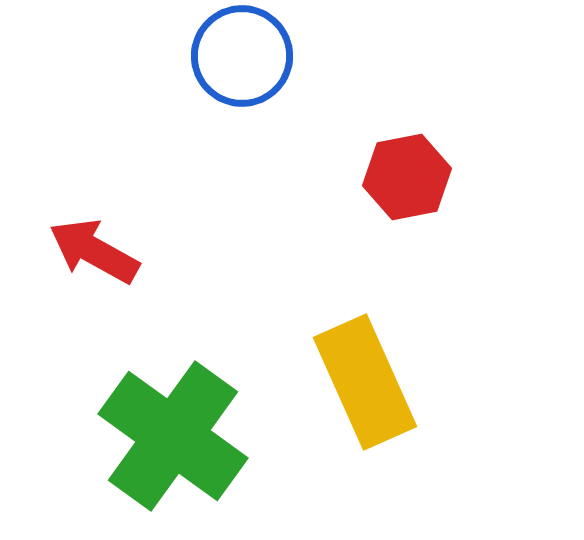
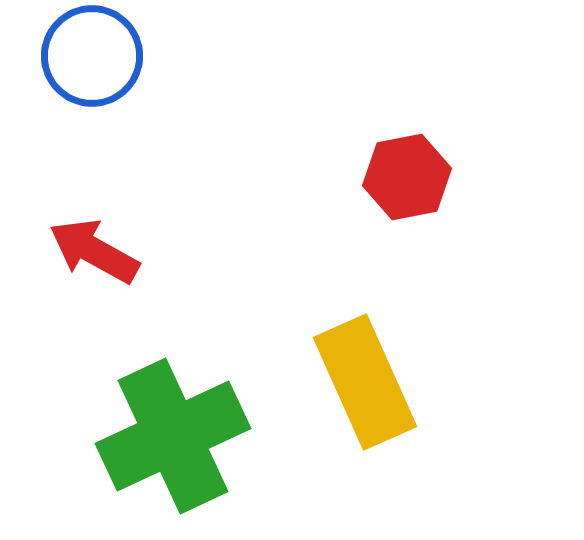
blue circle: moved 150 px left
green cross: rotated 29 degrees clockwise
